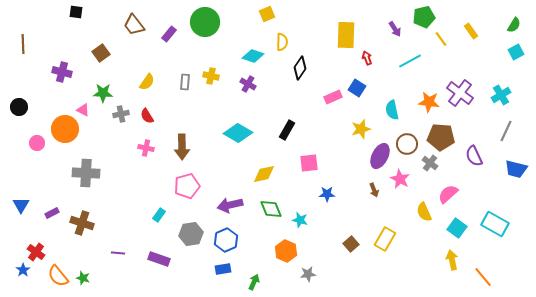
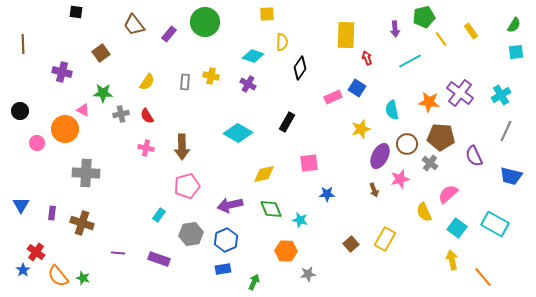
yellow square at (267, 14): rotated 21 degrees clockwise
purple arrow at (395, 29): rotated 28 degrees clockwise
cyan square at (516, 52): rotated 21 degrees clockwise
black circle at (19, 107): moved 1 px right, 4 px down
black rectangle at (287, 130): moved 8 px up
blue trapezoid at (516, 169): moved 5 px left, 7 px down
pink star at (400, 179): rotated 30 degrees clockwise
purple rectangle at (52, 213): rotated 56 degrees counterclockwise
orange hexagon at (286, 251): rotated 20 degrees counterclockwise
